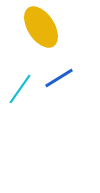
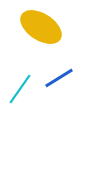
yellow ellipse: rotated 24 degrees counterclockwise
